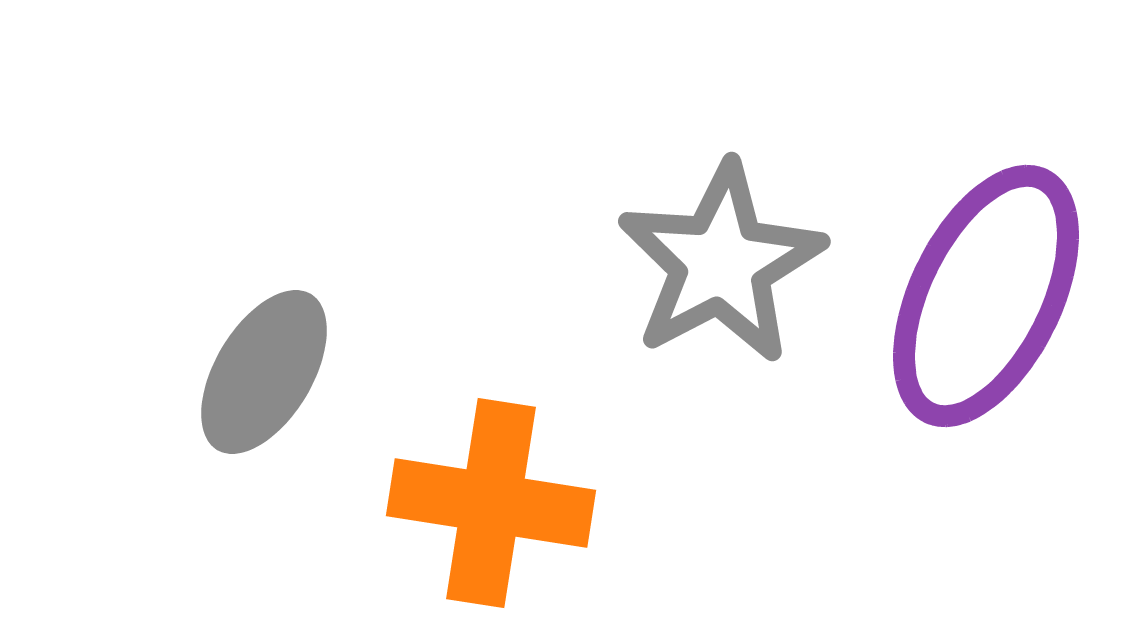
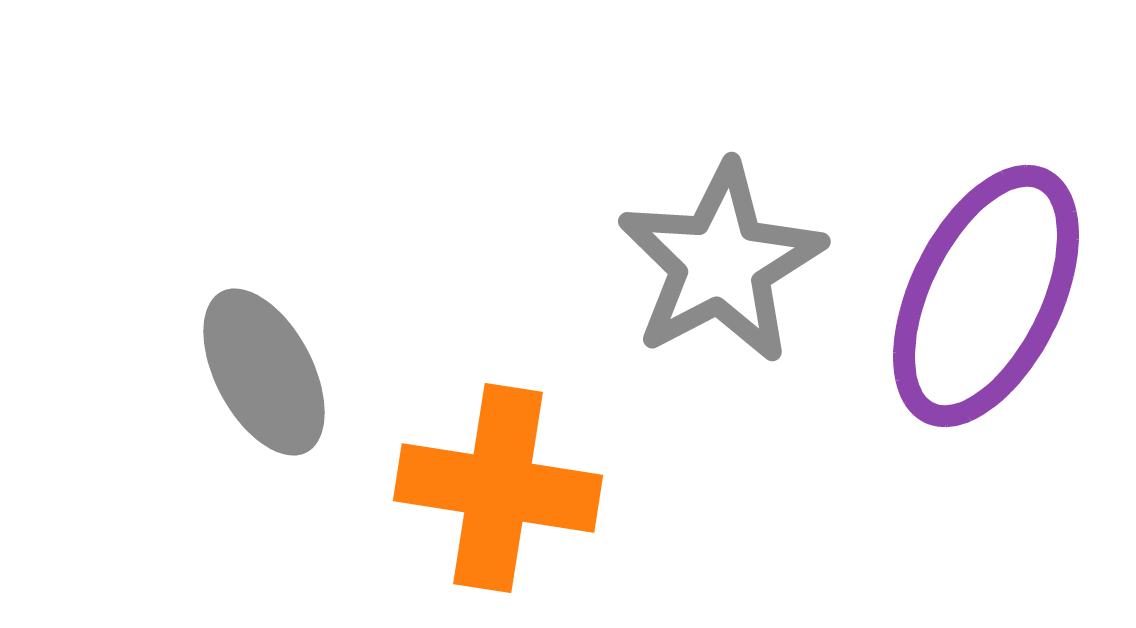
gray ellipse: rotated 59 degrees counterclockwise
orange cross: moved 7 px right, 15 px up
